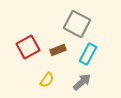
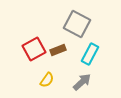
red square: moved 6 px right, 2 px down
cyan rectangle: moved 2 px right
